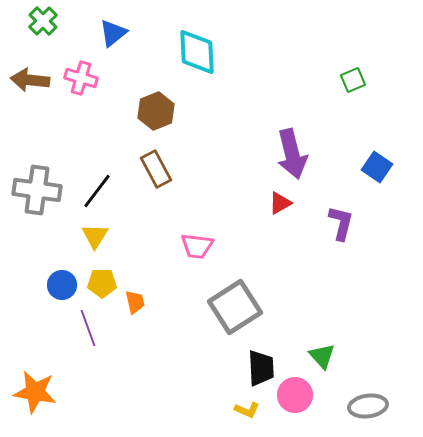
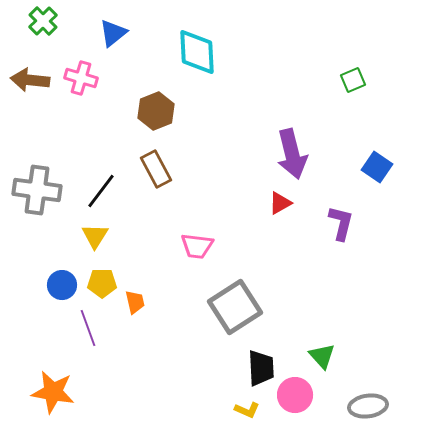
black line: moved 4 px right
orange star: moved 18 px right
